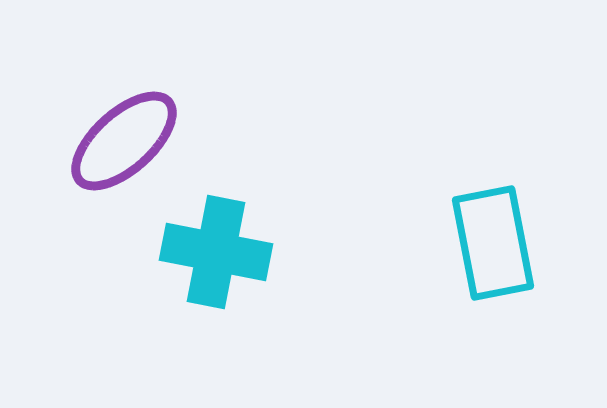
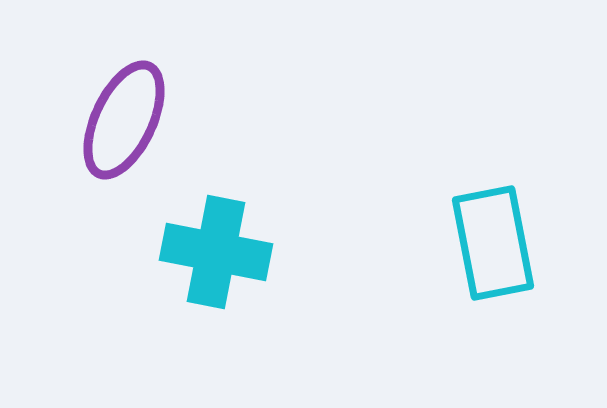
purple ellipse: moved 21 px up; rotated 23 degrees counterclockwise
